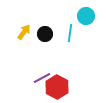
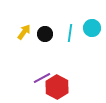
cyan circle: moved 6 px right, 12 px down
